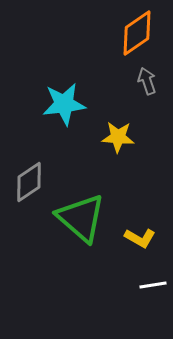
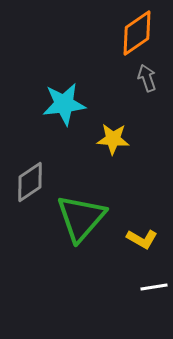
gray arrow: moved 3 px up
yellow star: moved 5 px left, 2 px down
gray diamond: moved 1 px right
green triangle: rotated 30 degrees clockwise
yellow L-shape: moved 2 px right, 1 px down
white line: moved 1 px right, 2 px down
